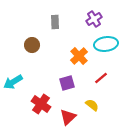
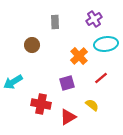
red cross: rotated 24 degrees counterclockwise
red triangle: rotated 12 degrees clockwise
